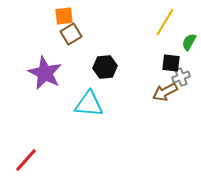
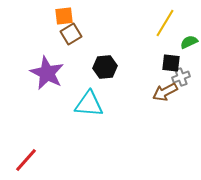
yellow line: moved 1 px down
green semicircle: rotated 36 degrees clockwise
purple star: moved 2 px right
